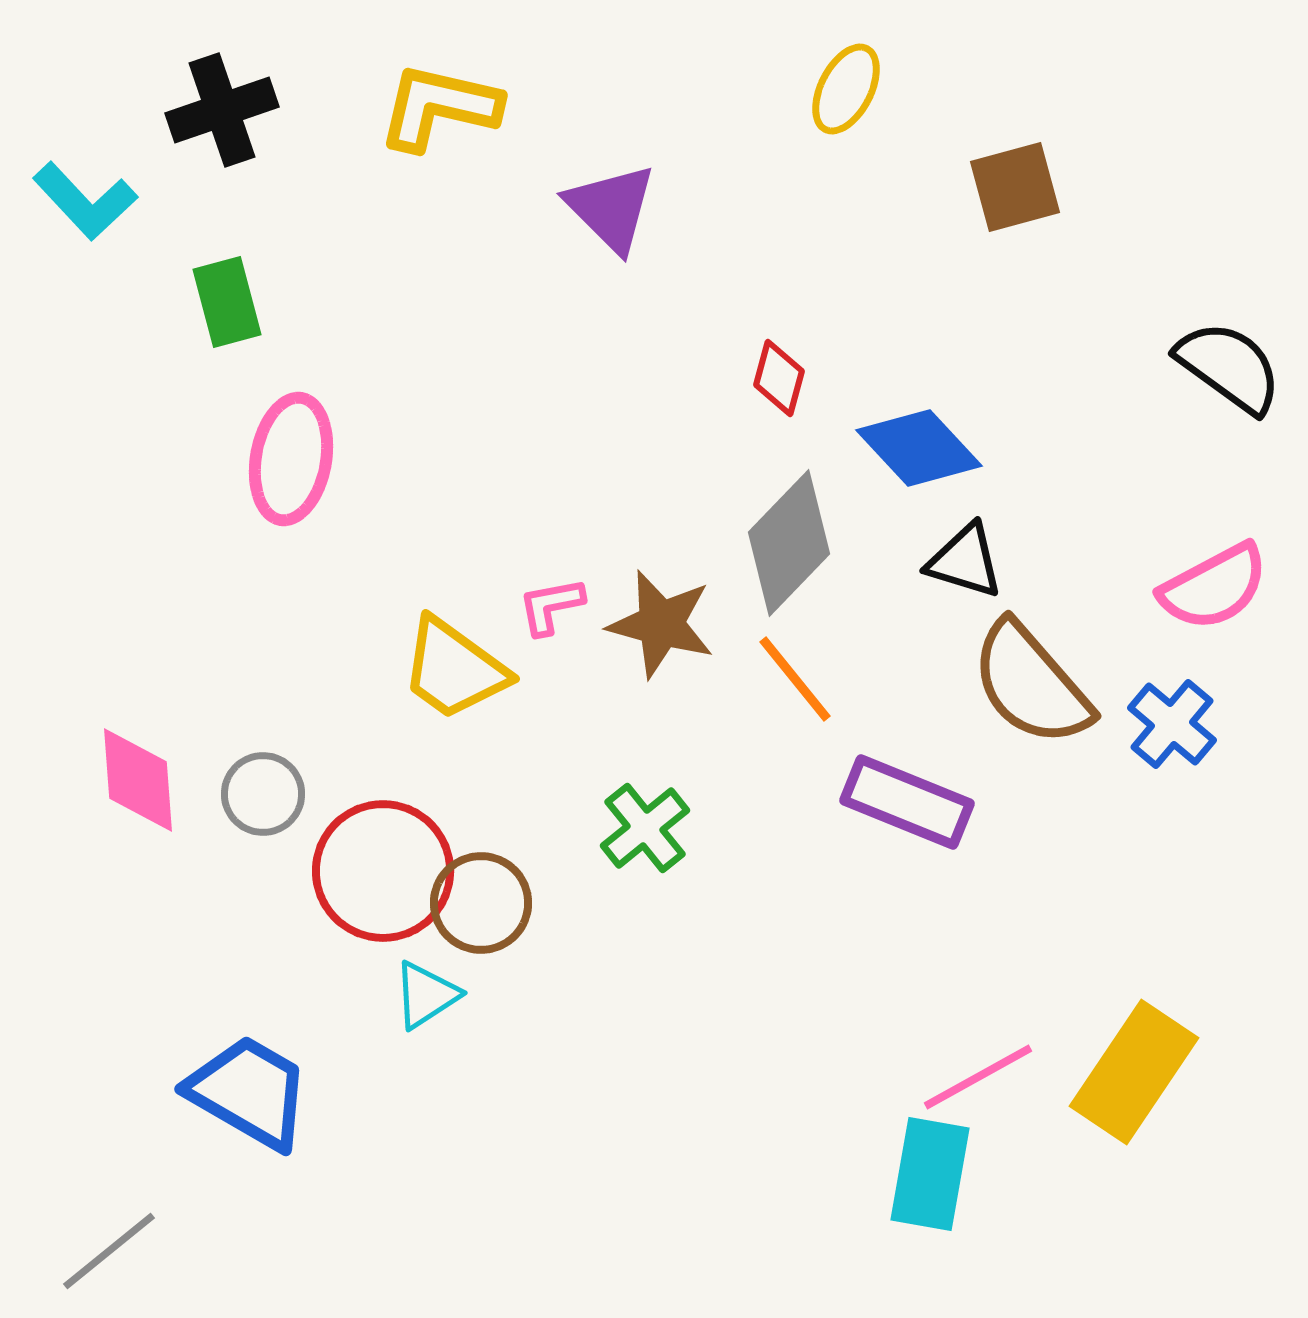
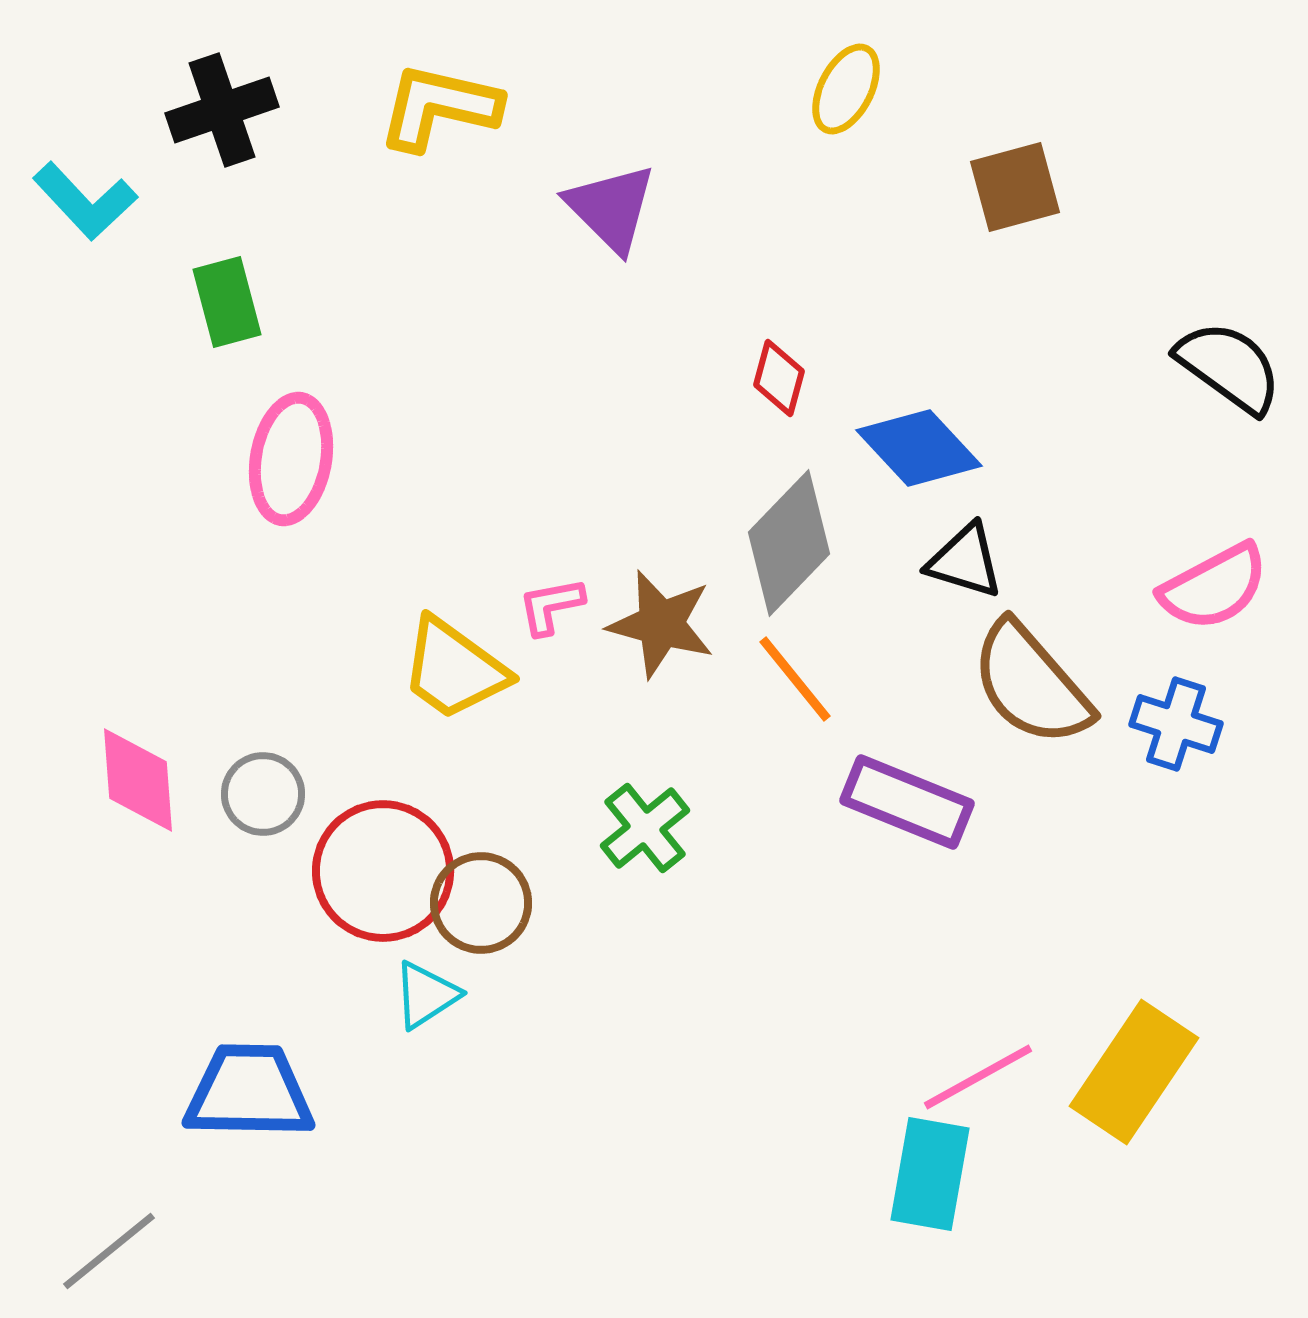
blue cross: moved 4 px right; rotated 22 degrees counterclockwise
blue trapezoid: rotated 29 degrees counterclockwise
